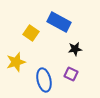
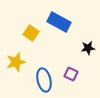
black star: moved 13 px right, 1 px up
